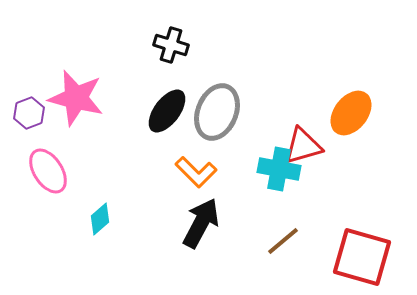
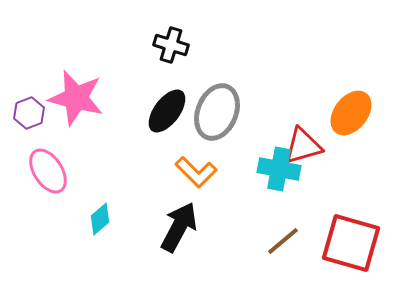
black arrow: moved 22 px left, 4 px down
red square: moved 11 px left, 14 px up
